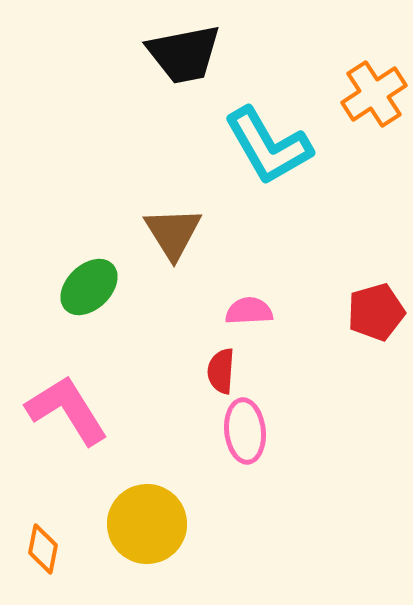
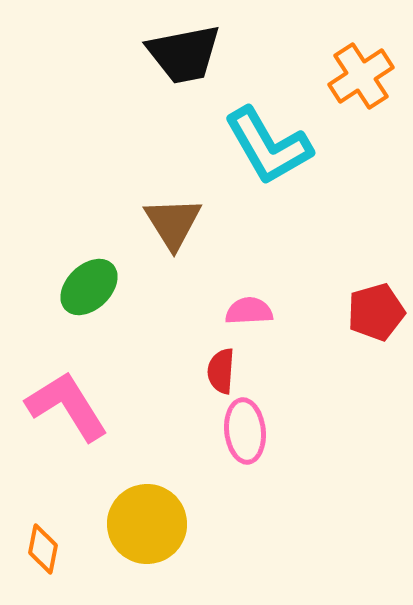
orange cross: moved 13 px left, 18 px up
brown triangle: moved 10 px up
pink L-shape: moved 4 px up
